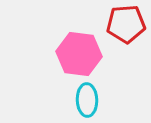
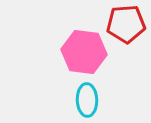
pink hexagon: moved 5 px right, 2 px up
